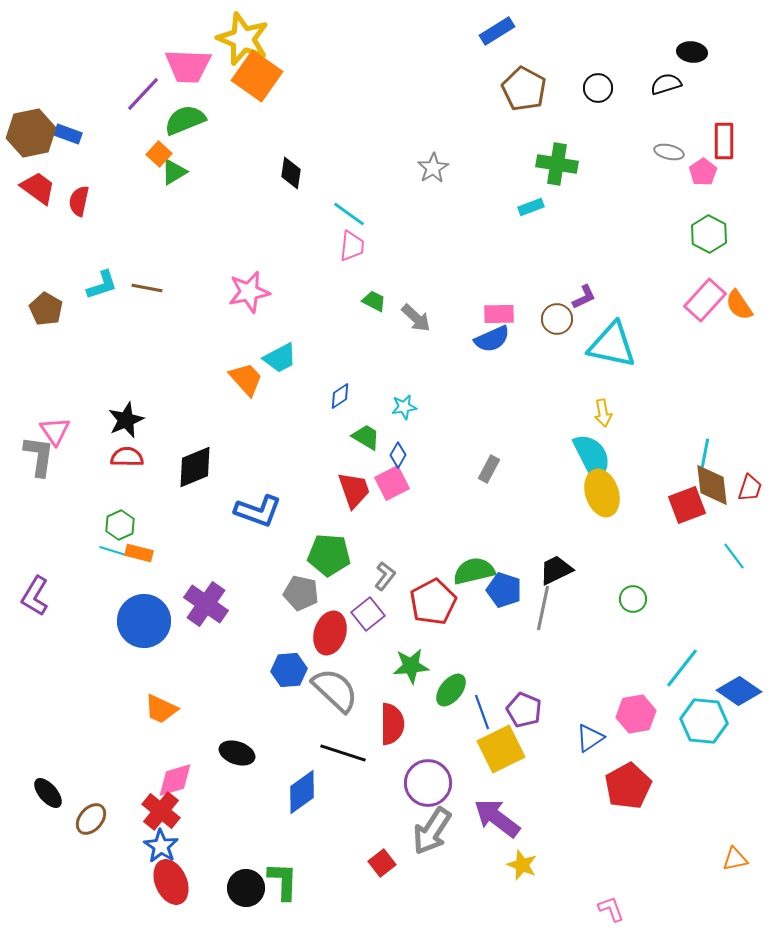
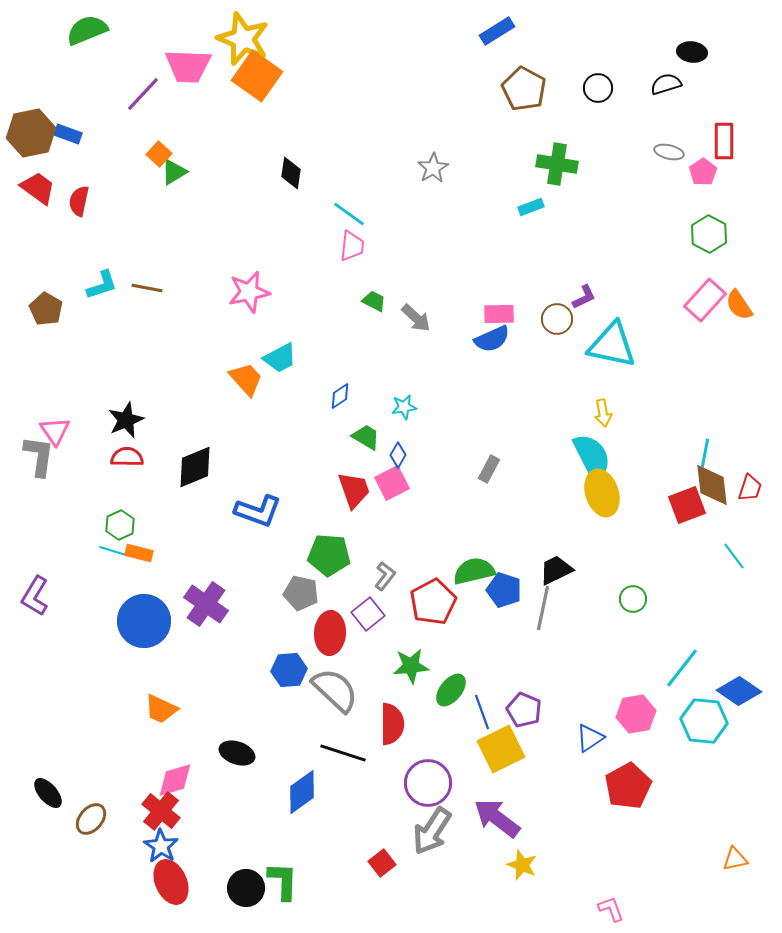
green semicircle at (185, 120): moved 98 px left, 90 px up
red ellipse at (330, 633): rotated 15 degrees counterclockwise
